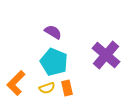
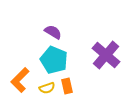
cyan pentagon: moved 2 px up
orange L-shape: moved 4 px right, 3 px up
orange rectangle: moved 2 px up
